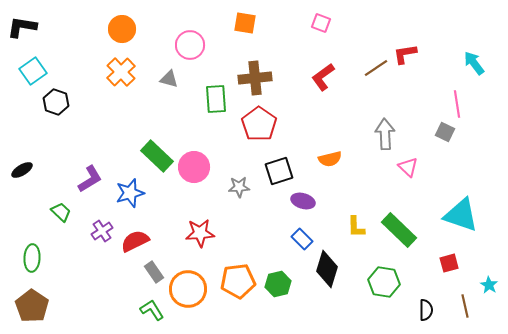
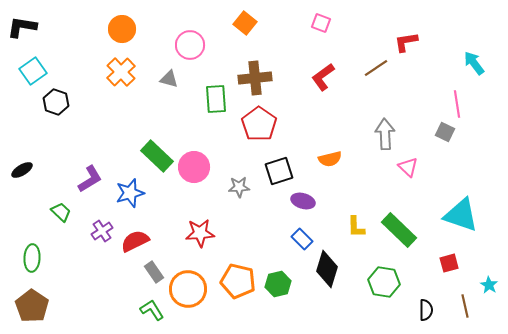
orange square at (245, 23): rotated 30 degrees clockwise
red L-shape at (405, 54): moved 1 px right, 12 px up
orange pentagon at (238, 281): rotated 20 degrees clockwise
